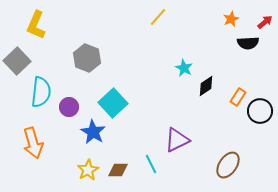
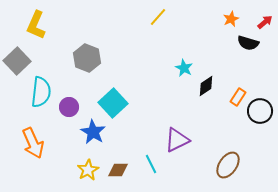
black semicircle: rotated 20 degrees clockwise
orange arrow: rotated 8 degrees counterclockwise
